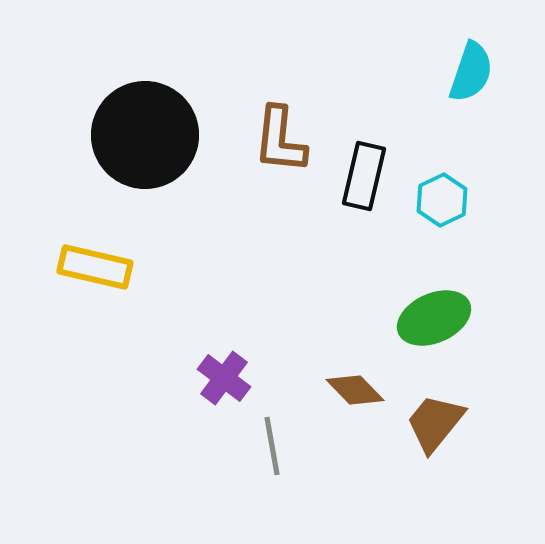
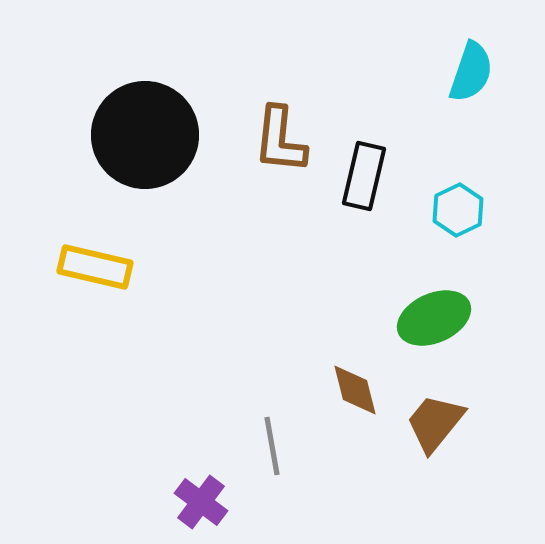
cyan hexagon: moved 16 px right, 10 px down
purple cross: moved 23 px left, 124 px down
brown diamond: rotated 30 degrees clockwise
